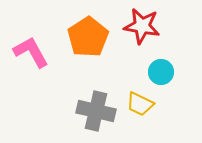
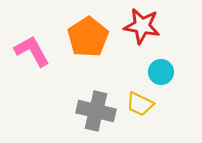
pink L-shape: moved 1 px right, 1 px up
